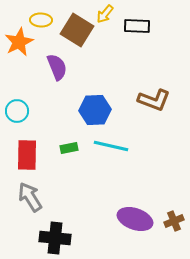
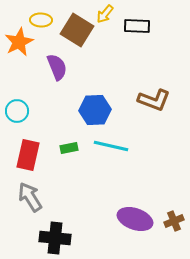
red rectangle: moved 1 px right; rotated 12 degrees clockwise
